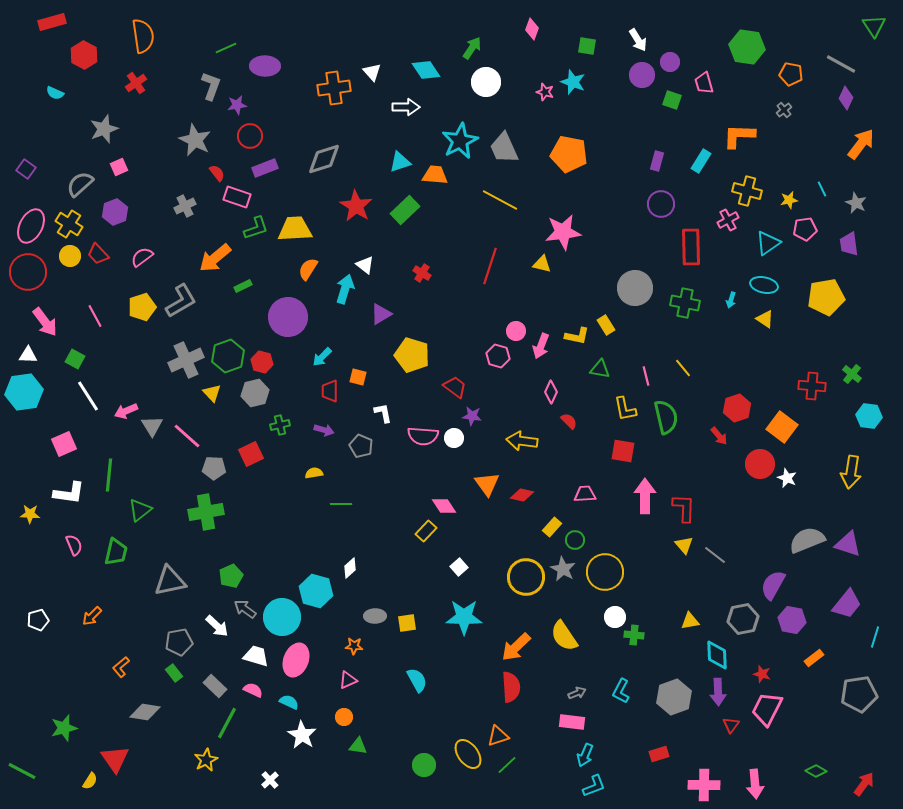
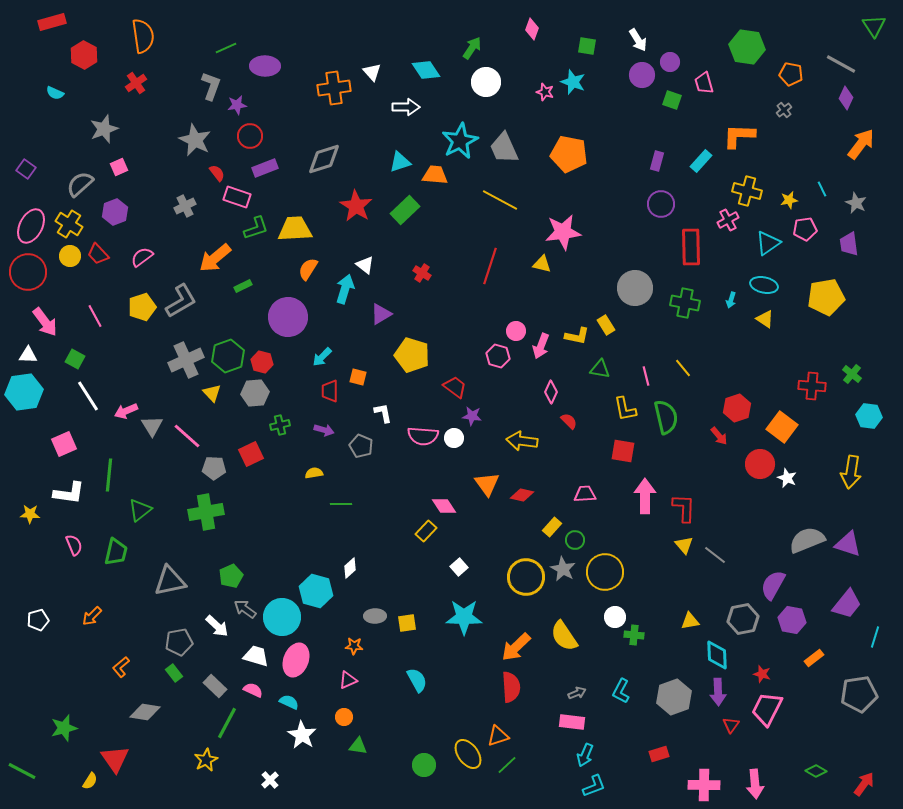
cyan rectangle at (701, 161): rotated 10 degrees clockwise
gray hexagon at (255, 393): rotated 8 degrees clockwise
